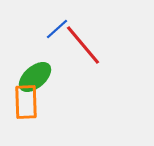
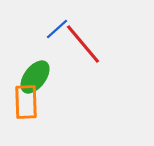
red line: moved 1 px up
green ellipse: rotated 12 degrees counterclockwise
